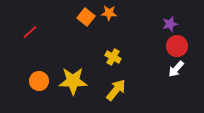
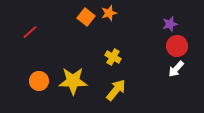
orange star: rotated 21 degrees counterclockwise
